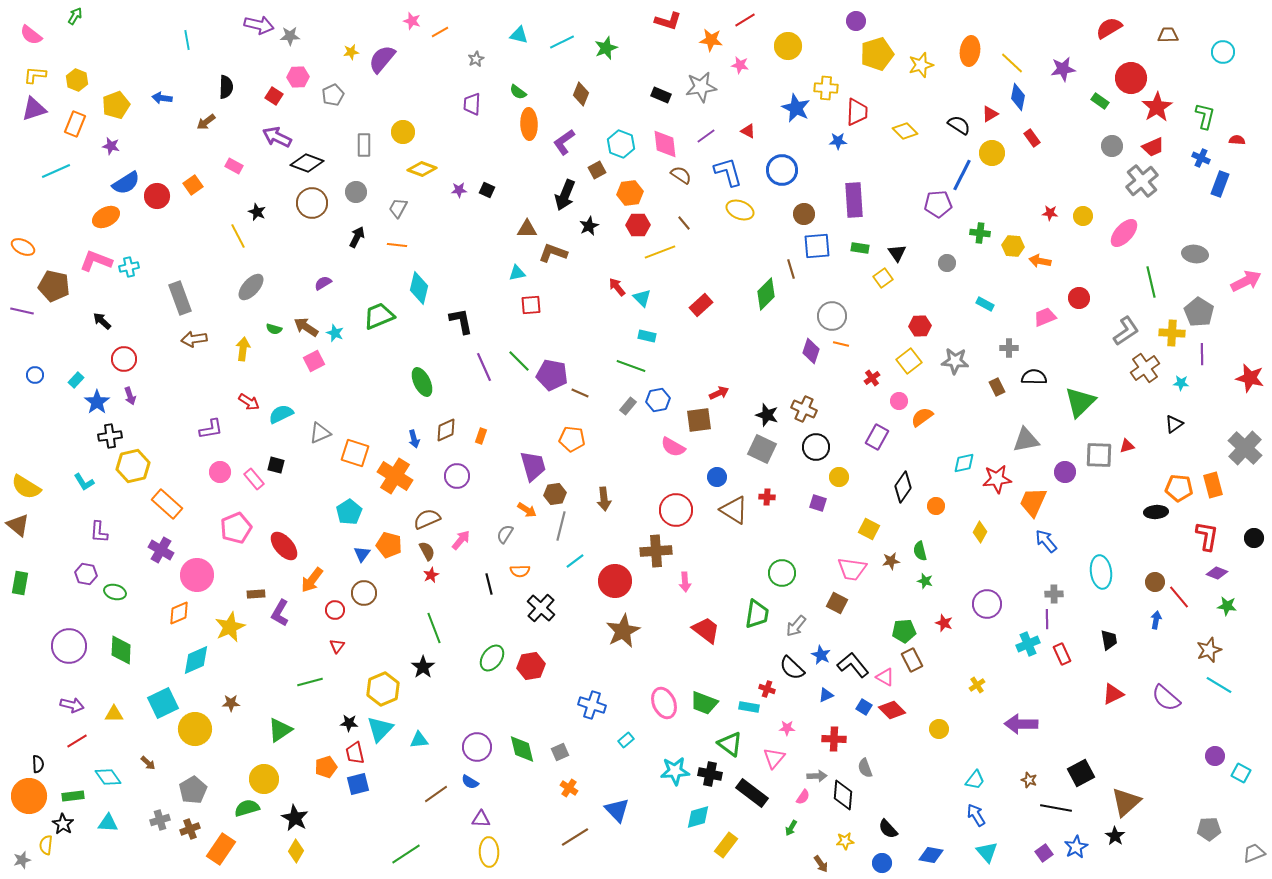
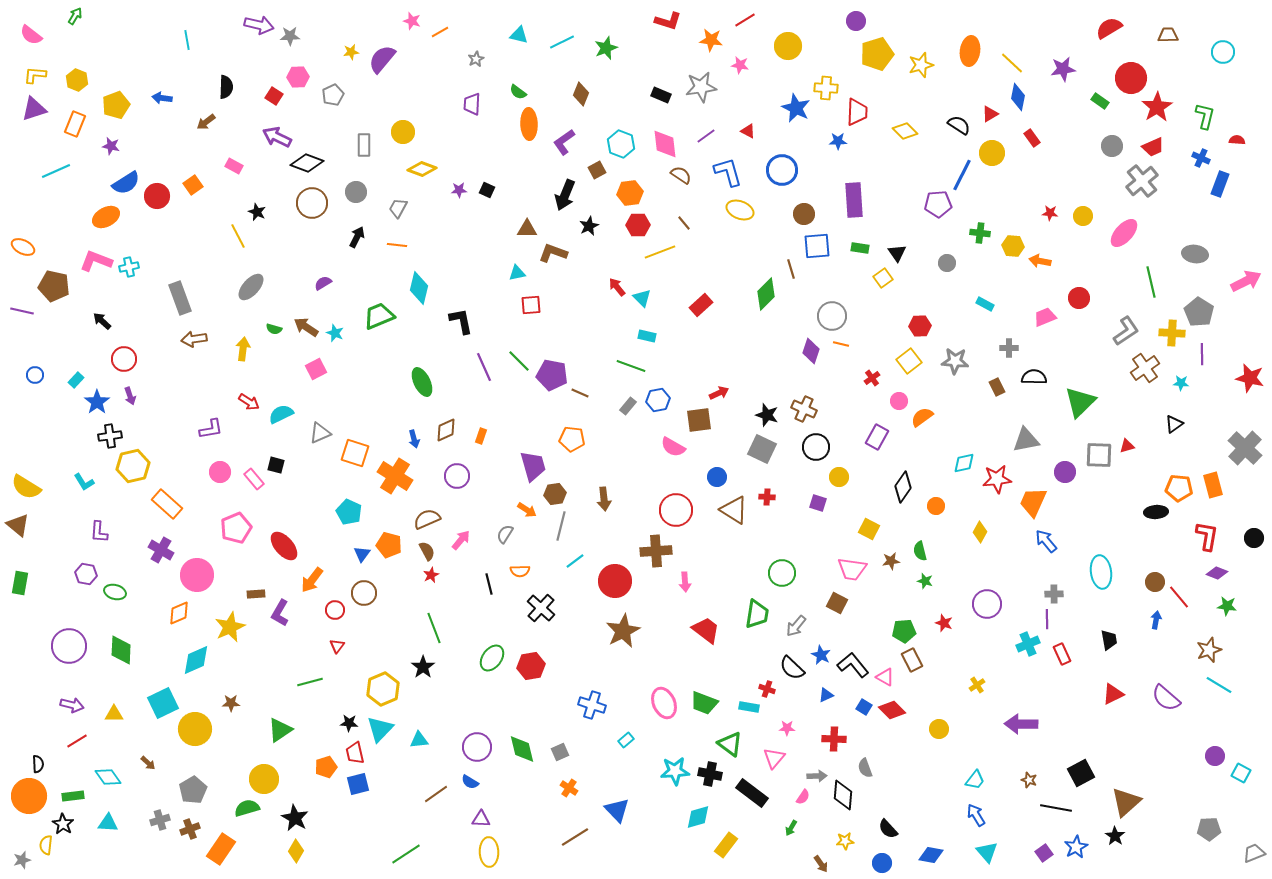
pink square at (314, 361): moved 2 px right, 8 px down
cyan pentagon at (349, 512): rotated 15 degrees counterclockwise
